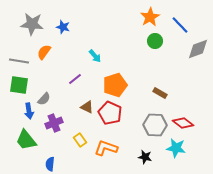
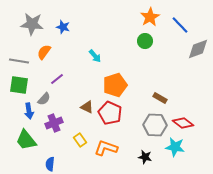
green circle: moved 10 px left
purple line: moved 18 px left
brown rectangle: moved 5 px down
cyan star: moved 1 px left, 1 px up
